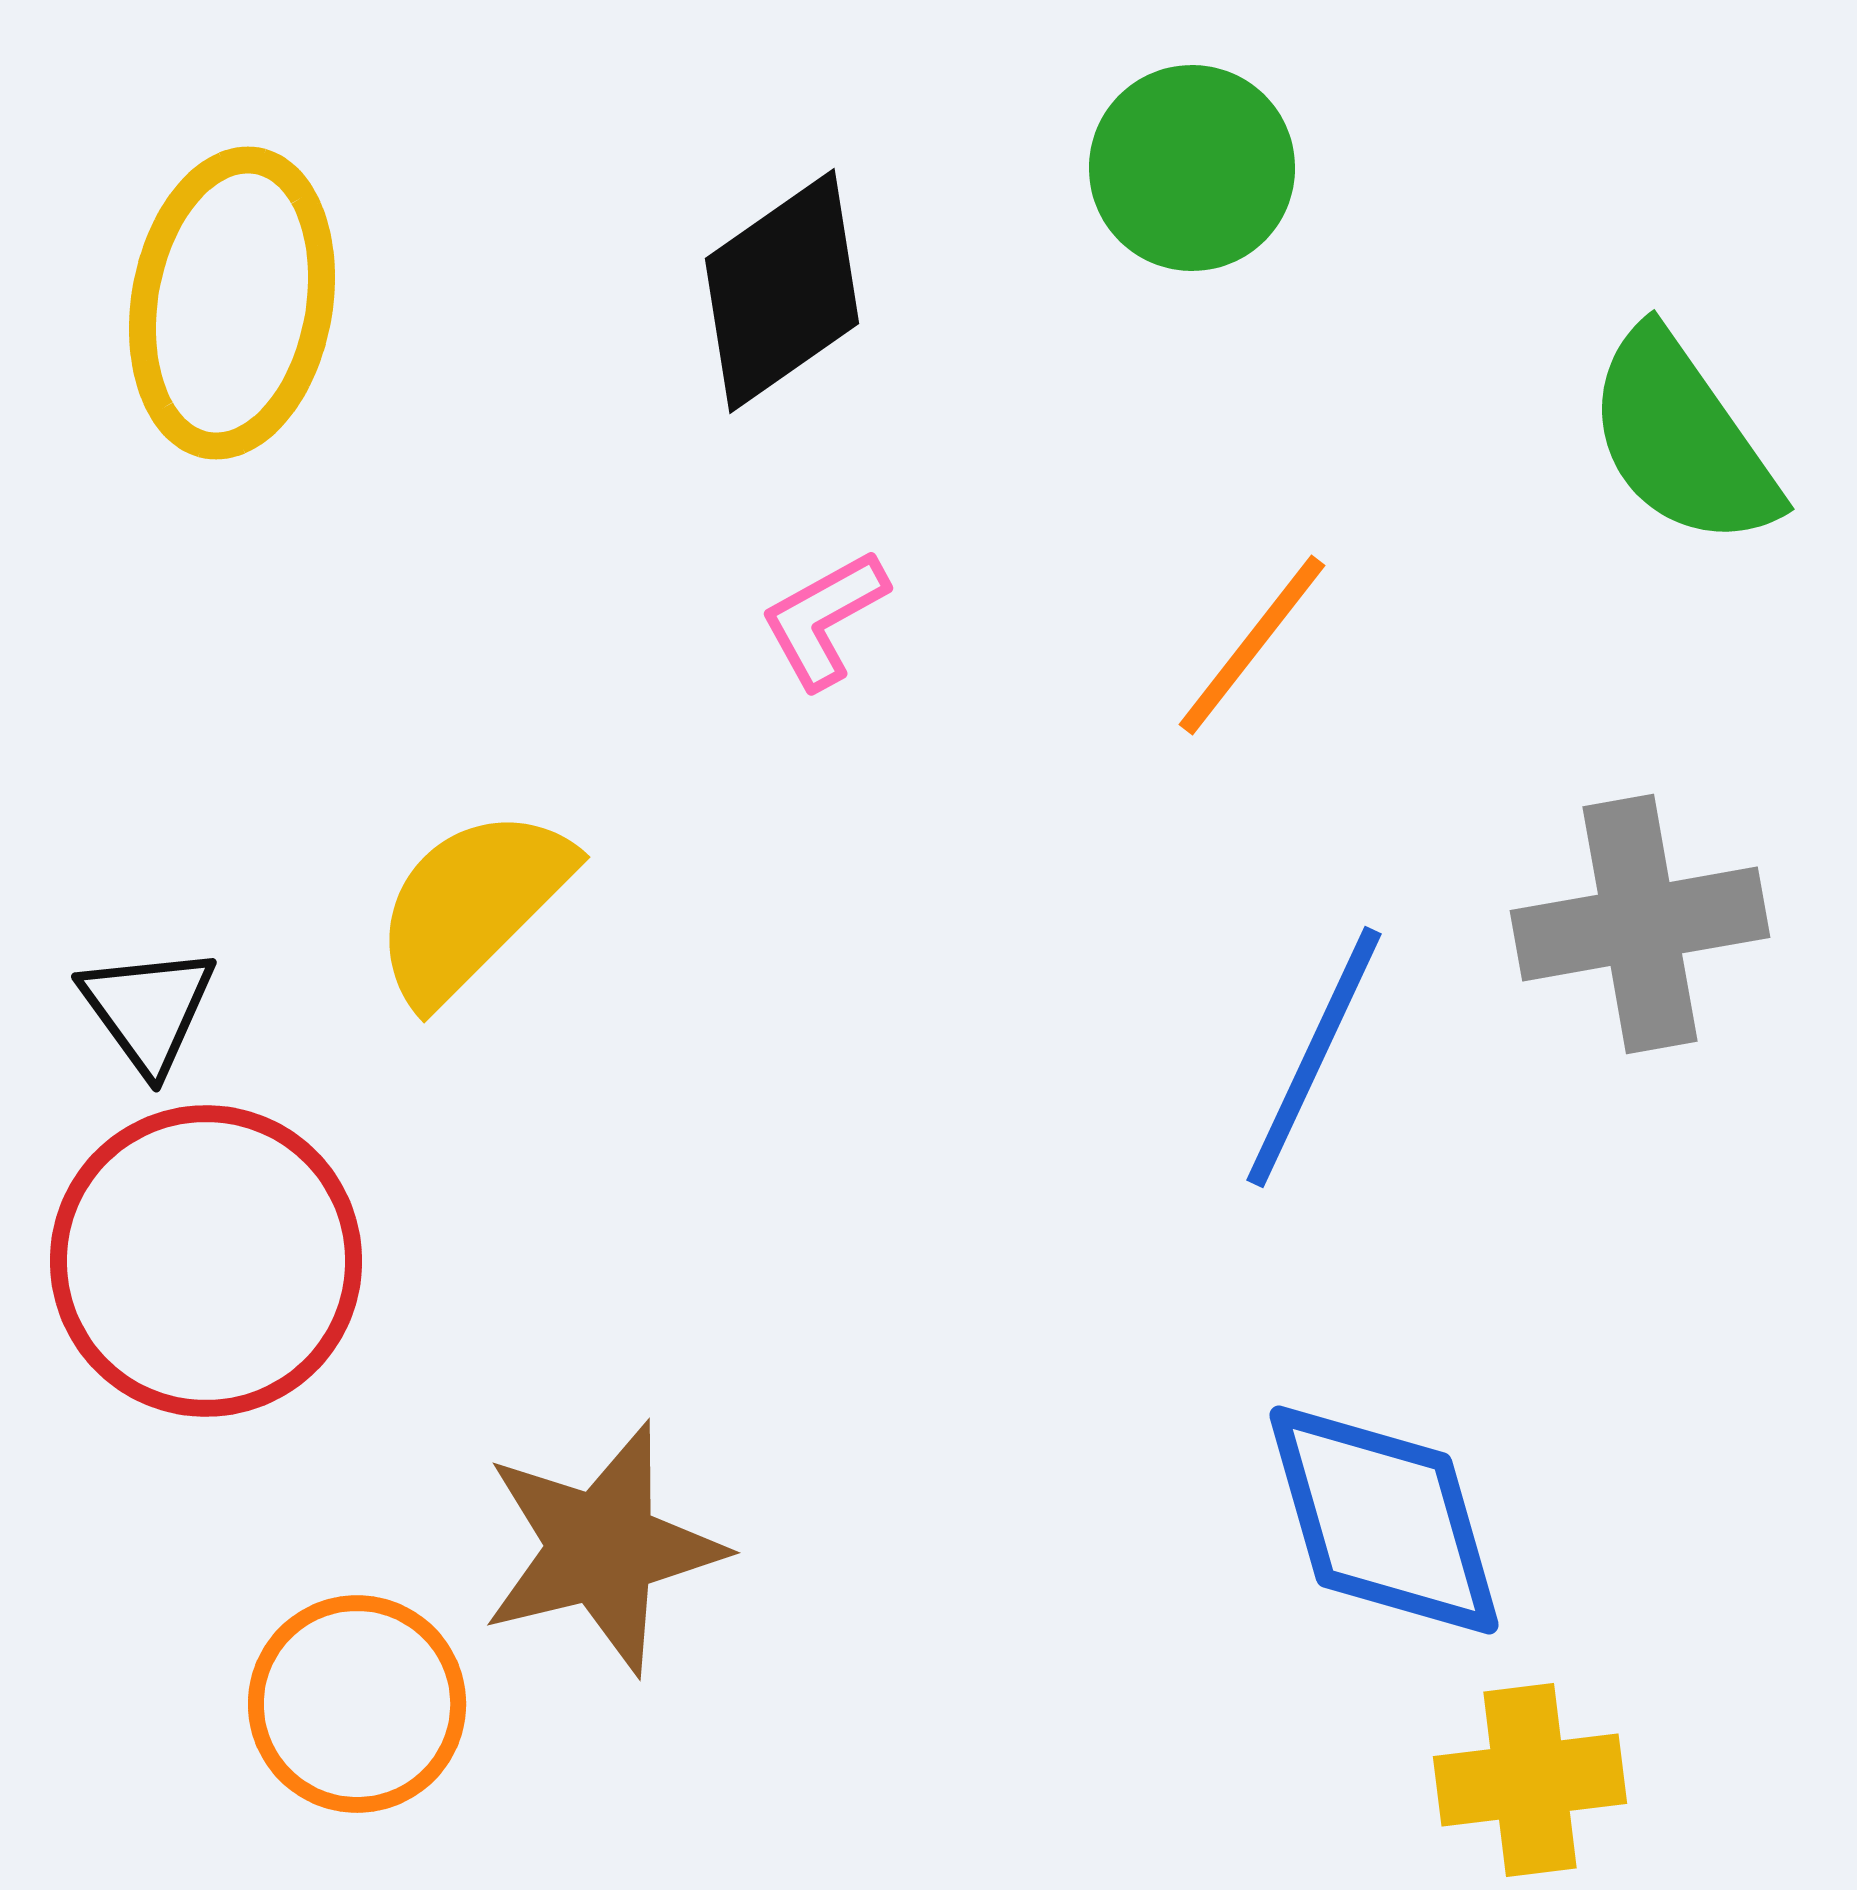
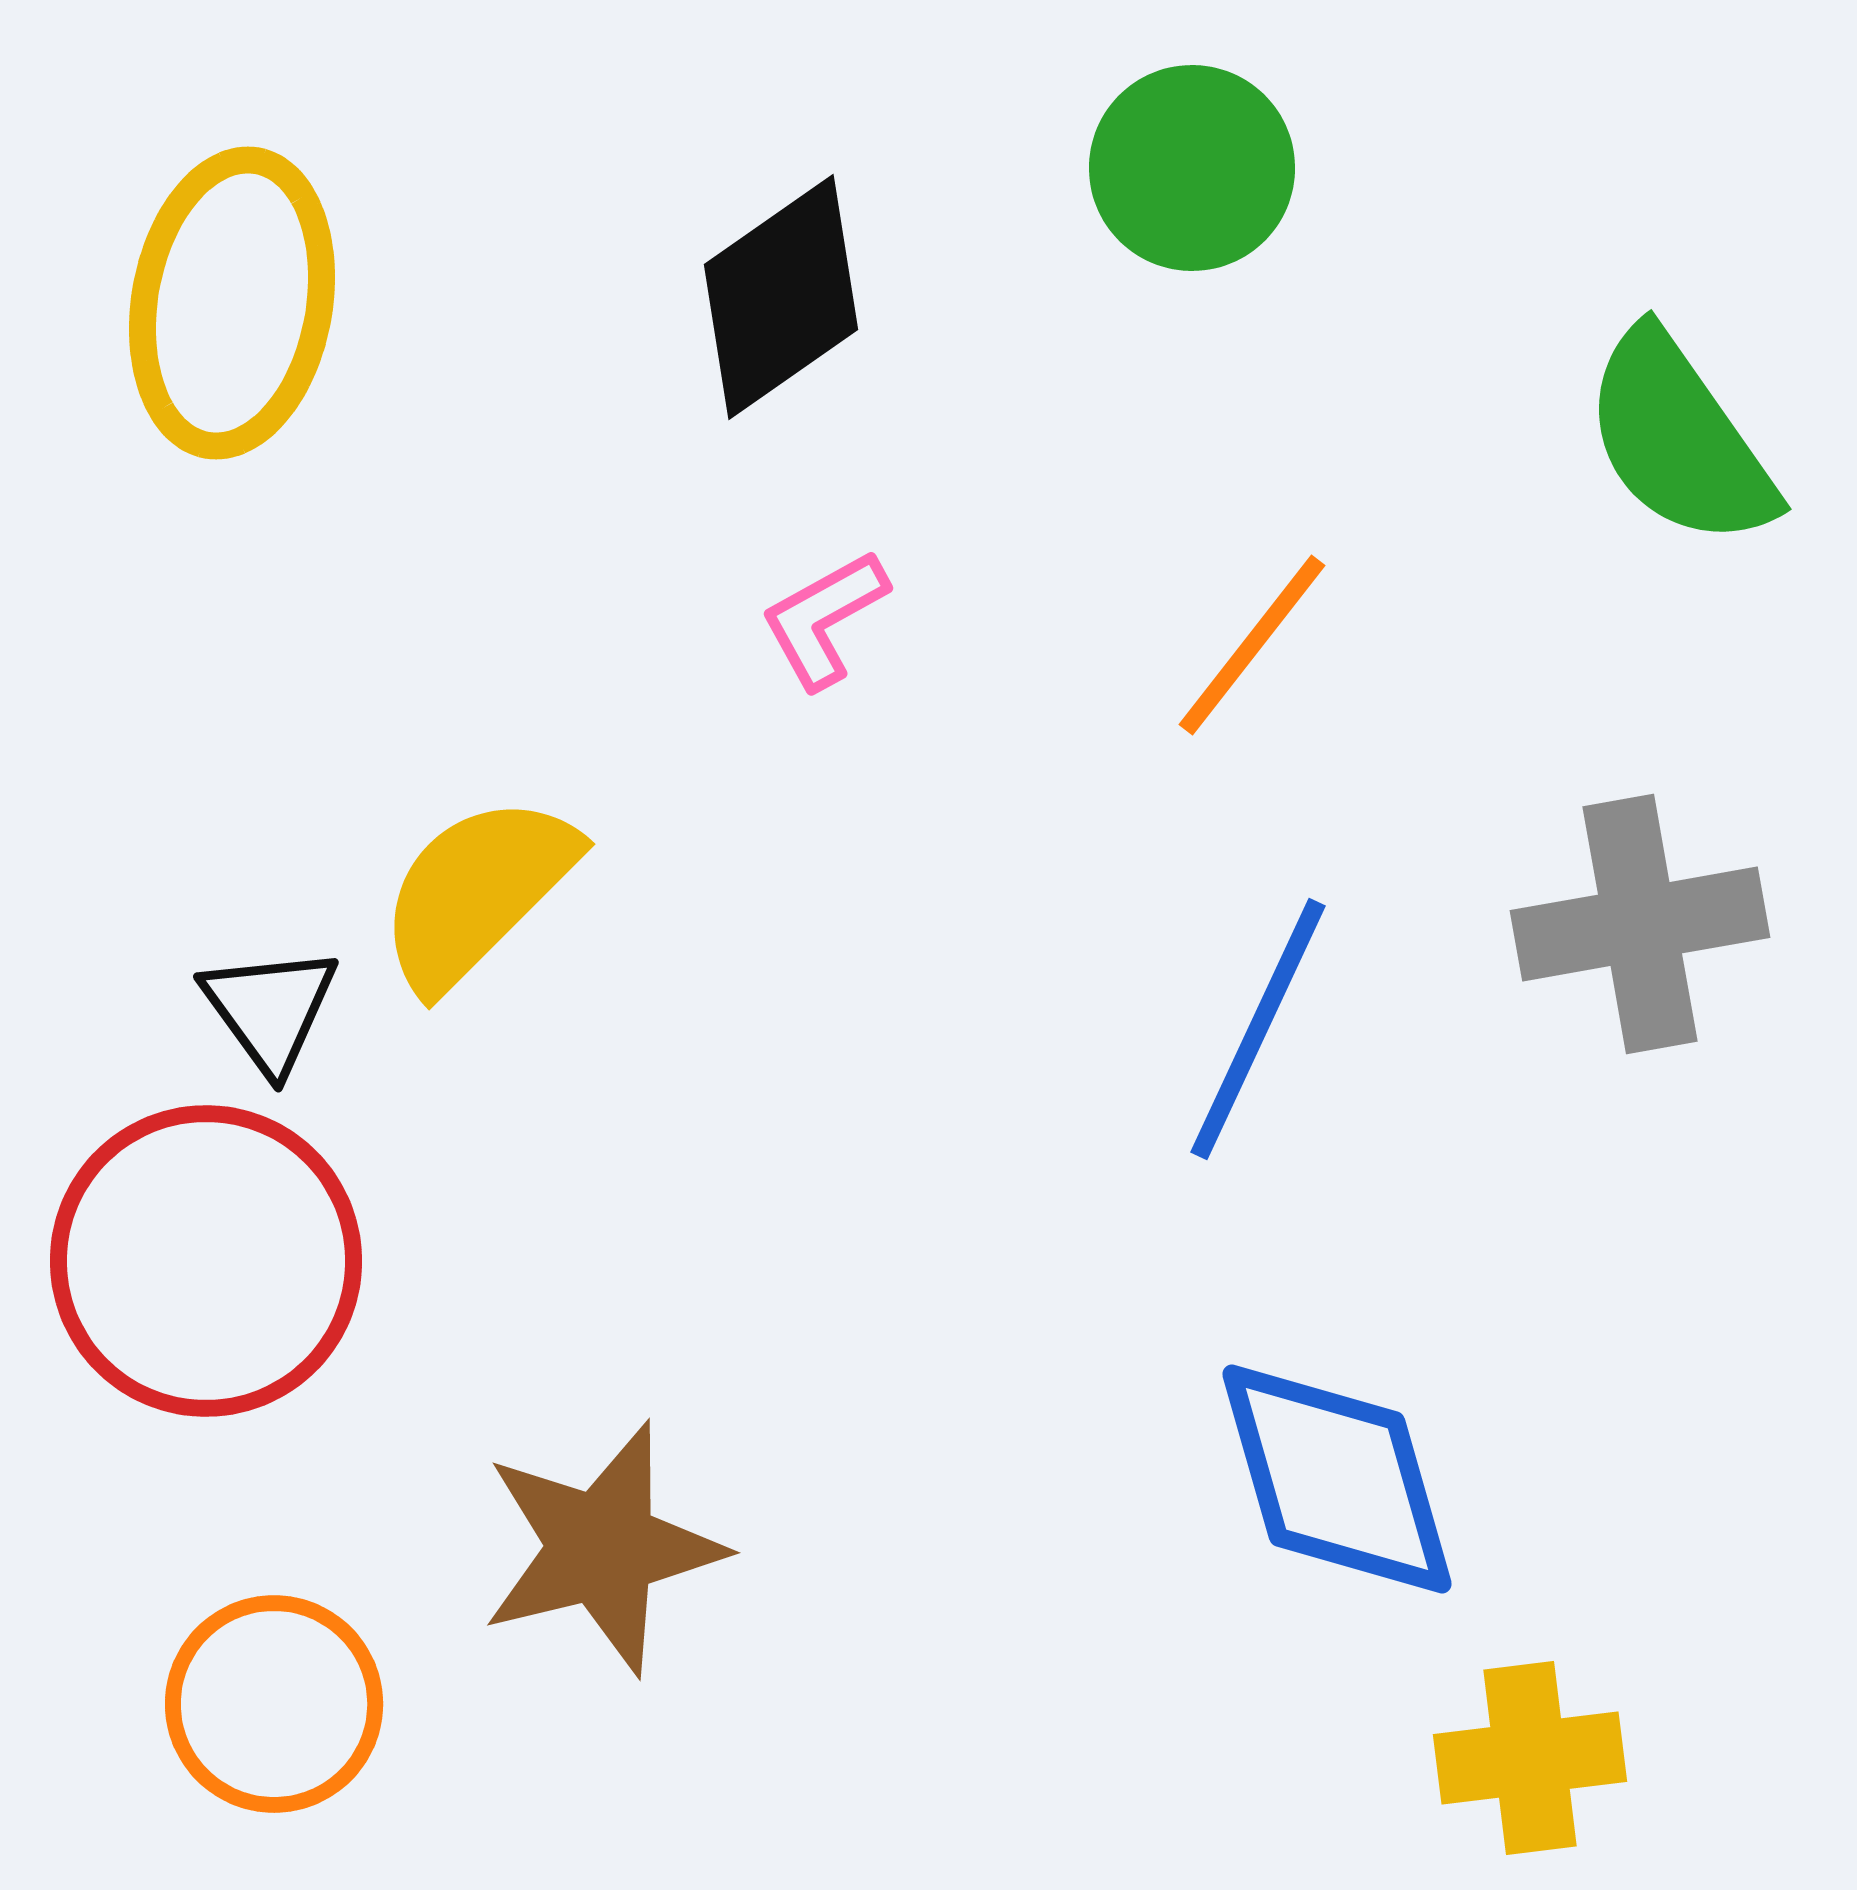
black diamond: moved 1 px left, 6 px down
green semicircle: moved 3 px left
yellow semicircle: moved 5 px right, 13 px up
black triangle: moved 122 px right
blue line: moved 56 px left, 28 px up
blue diamond: moved 47 px left, 41 px up
orange circle: moved 83 px left
yellow cross: moved 22 px up
